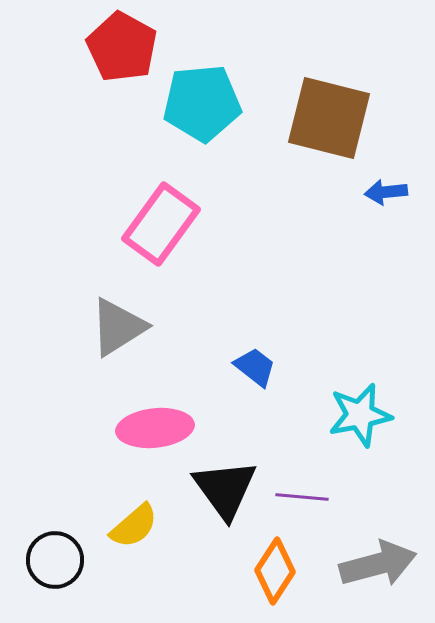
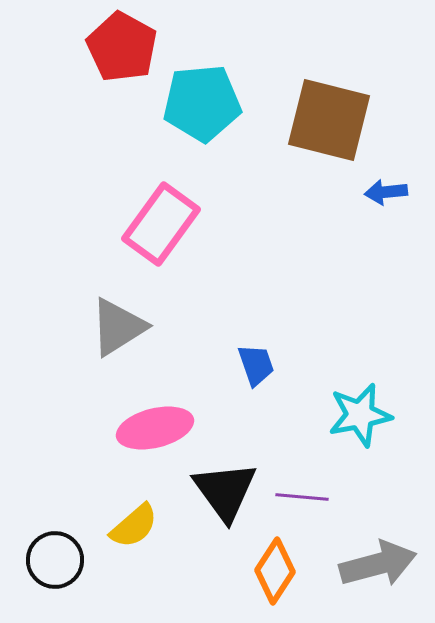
brown square: moved 2 px down
blue trapezoid: moved 1 px right, 2 px up; rotated 33 degrees clockwise
pink ellipse: rotated 8 degrees counterclockwise
black triangle: moved 2 px down
